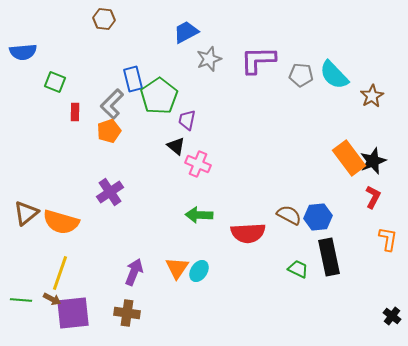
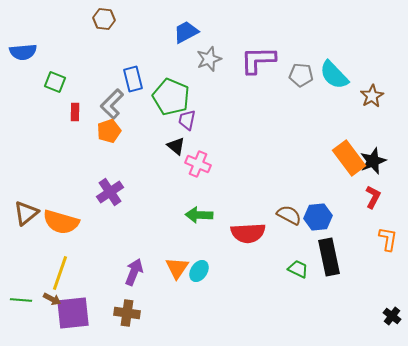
green pentagon: moved 12 px right, 1 px down; rotated 15 degrees counterclockwise
